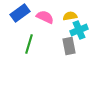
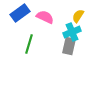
yellow semicircle: moved 8 px right; rotated 48 degrees counterclockwise
cyan cross: moved 7 px left, 2 px down
gray rectangle: rotated 24 degrees clockwise
